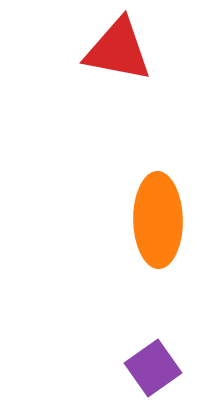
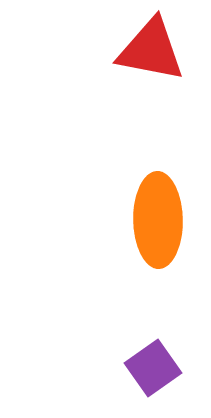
red triangle: moved 33 px right
